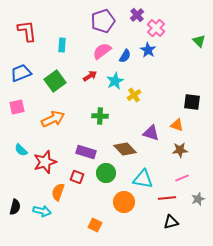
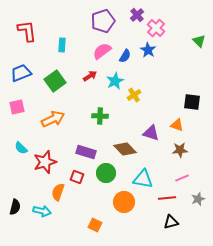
cyan semicircle: moved 2 px up
